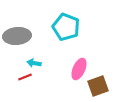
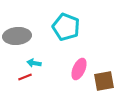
brown square: moved 6 px right, 5 px up; rotated 10 degrees clockwise
